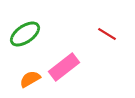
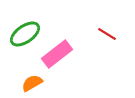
pink rectangle: moved 7 px left, 13 px up
orange semicircle: moved 2 px right, 4 px down
